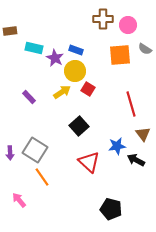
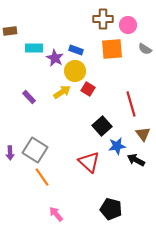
cyan rectangle: rotated 12 degrees counterclockwise
orange square: moved 8 px left, 6 px up
black square: moved 23 px right
pink arrow: moved 37 px right, 14 px down
